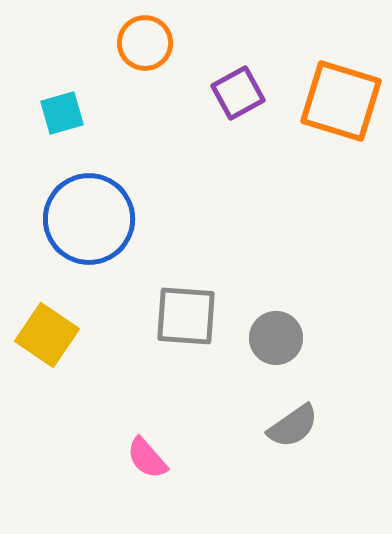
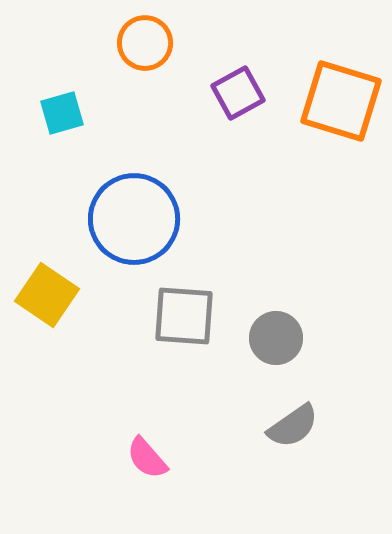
blue circle: moved 45 px right
gray square: moved 2 px left
yellow square: moved 40 px up
